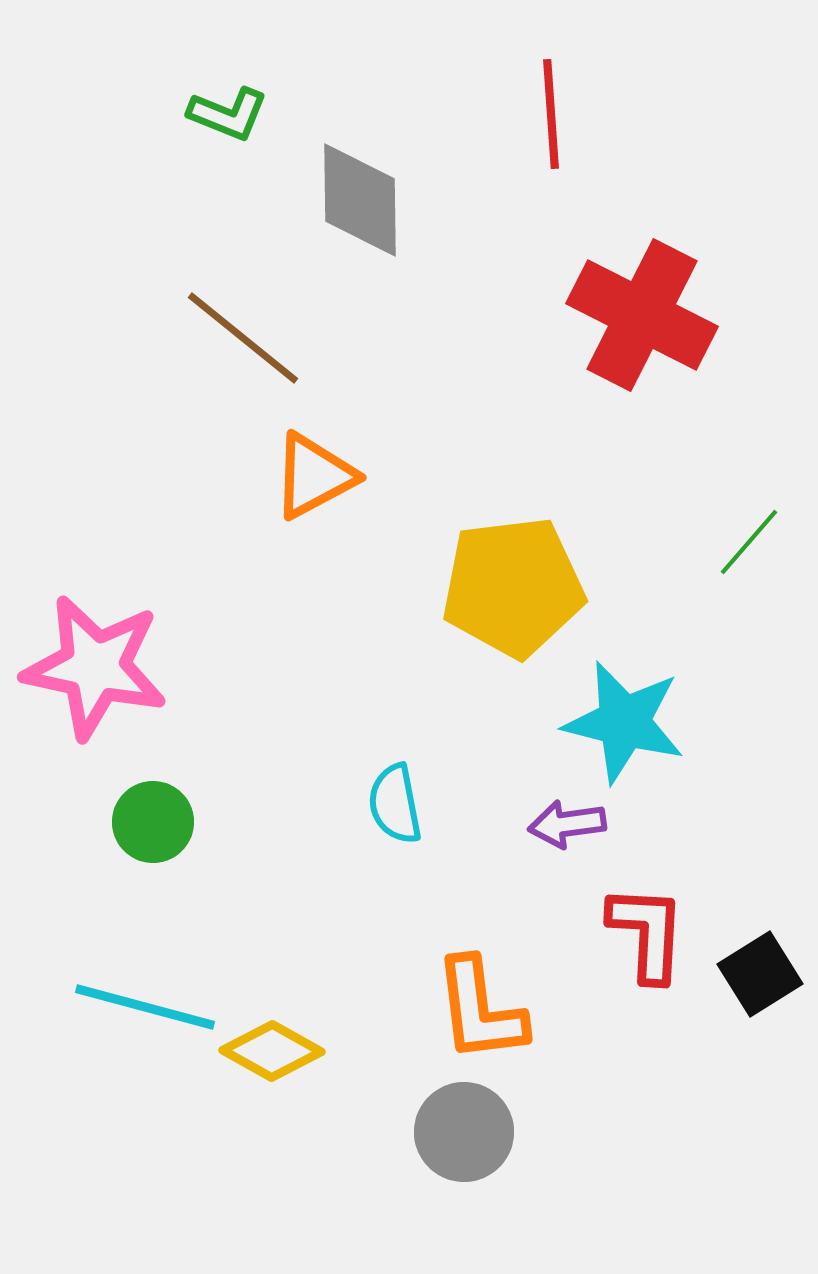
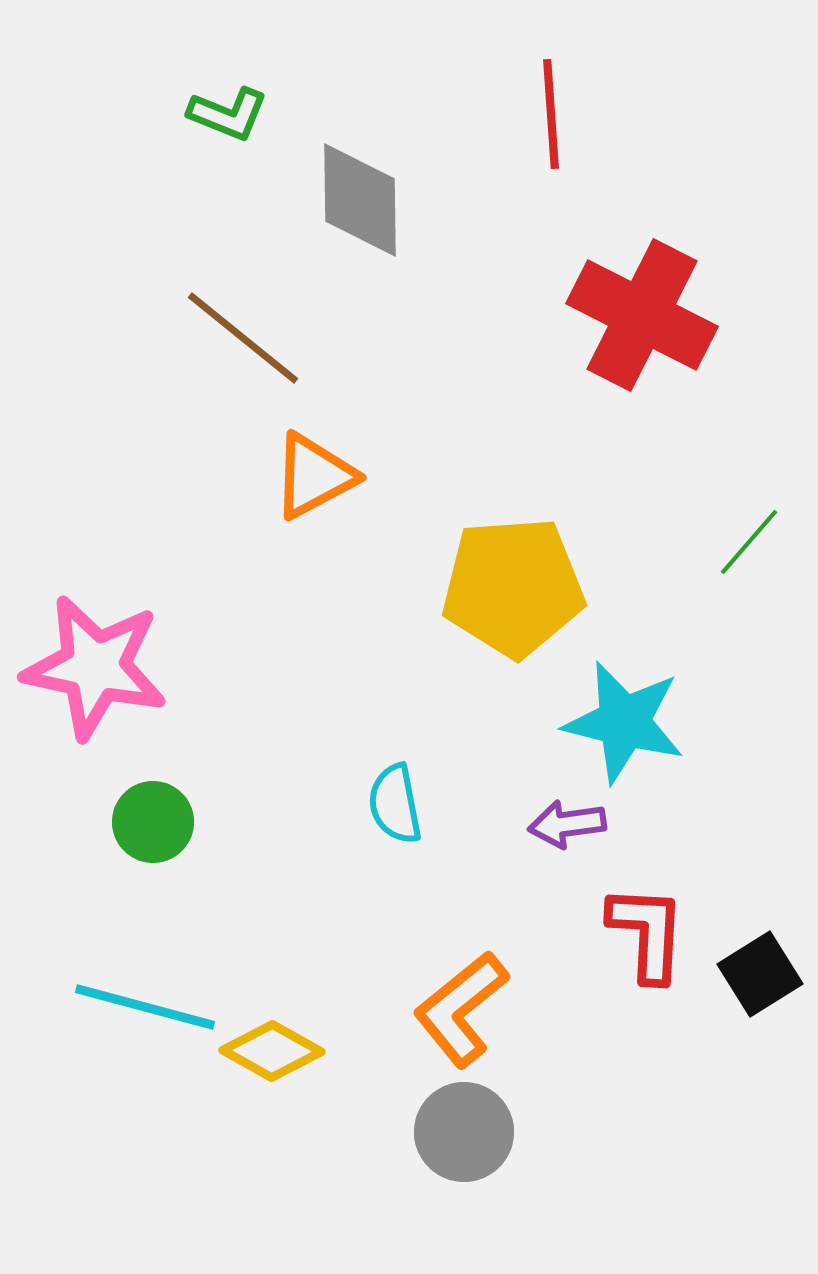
yellow pentagon: rotated 3 degrees clockwise
orange L-shape: moved 19 px left, 1 px up; rotated 58 degrees clockwise
